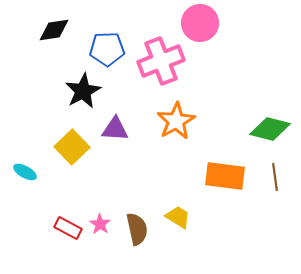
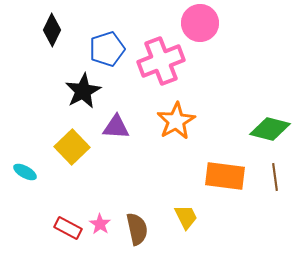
black diamond: moved 2 px left; rotated 56 degrees counterclockwise
blue pentagon: rotated 16 degrees counterclockwise
purple triangle: moved 1 px right, 2 px up
yellow trapezoid: moved 8 px right; rotated 32 degrees clockwise
